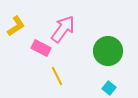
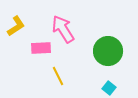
pink arrow: rotated 68 degrees counterclockwise
pink rectangle: rotated 30 degrees counterclockwise
yellow line: moved 1 px right
